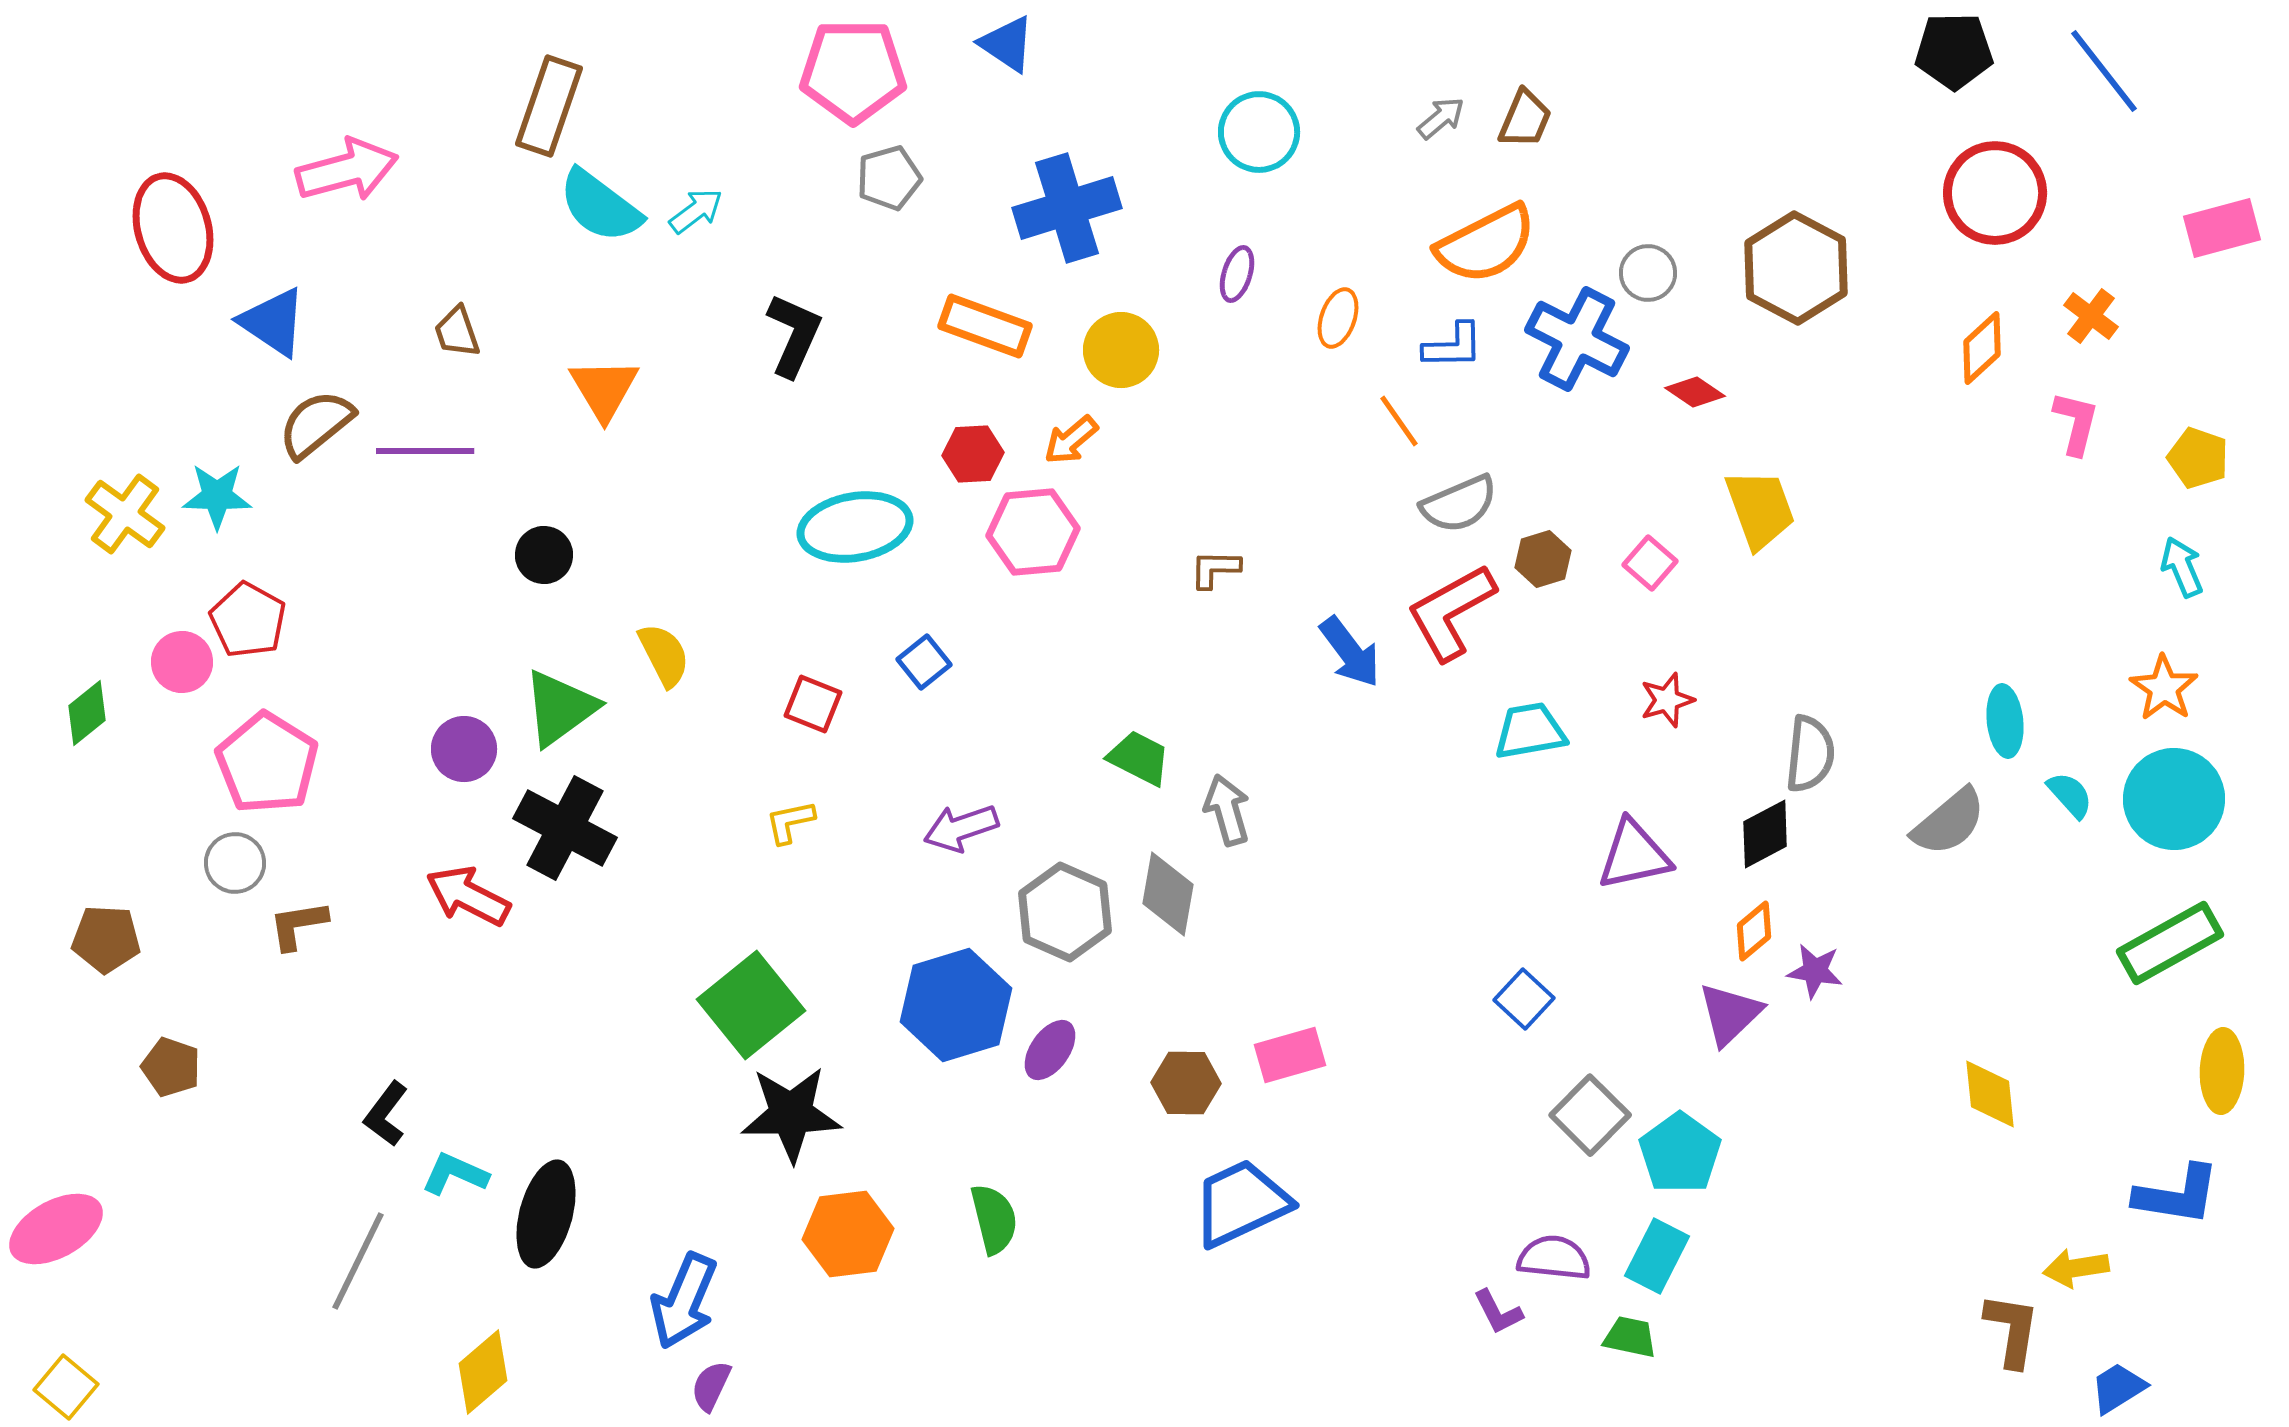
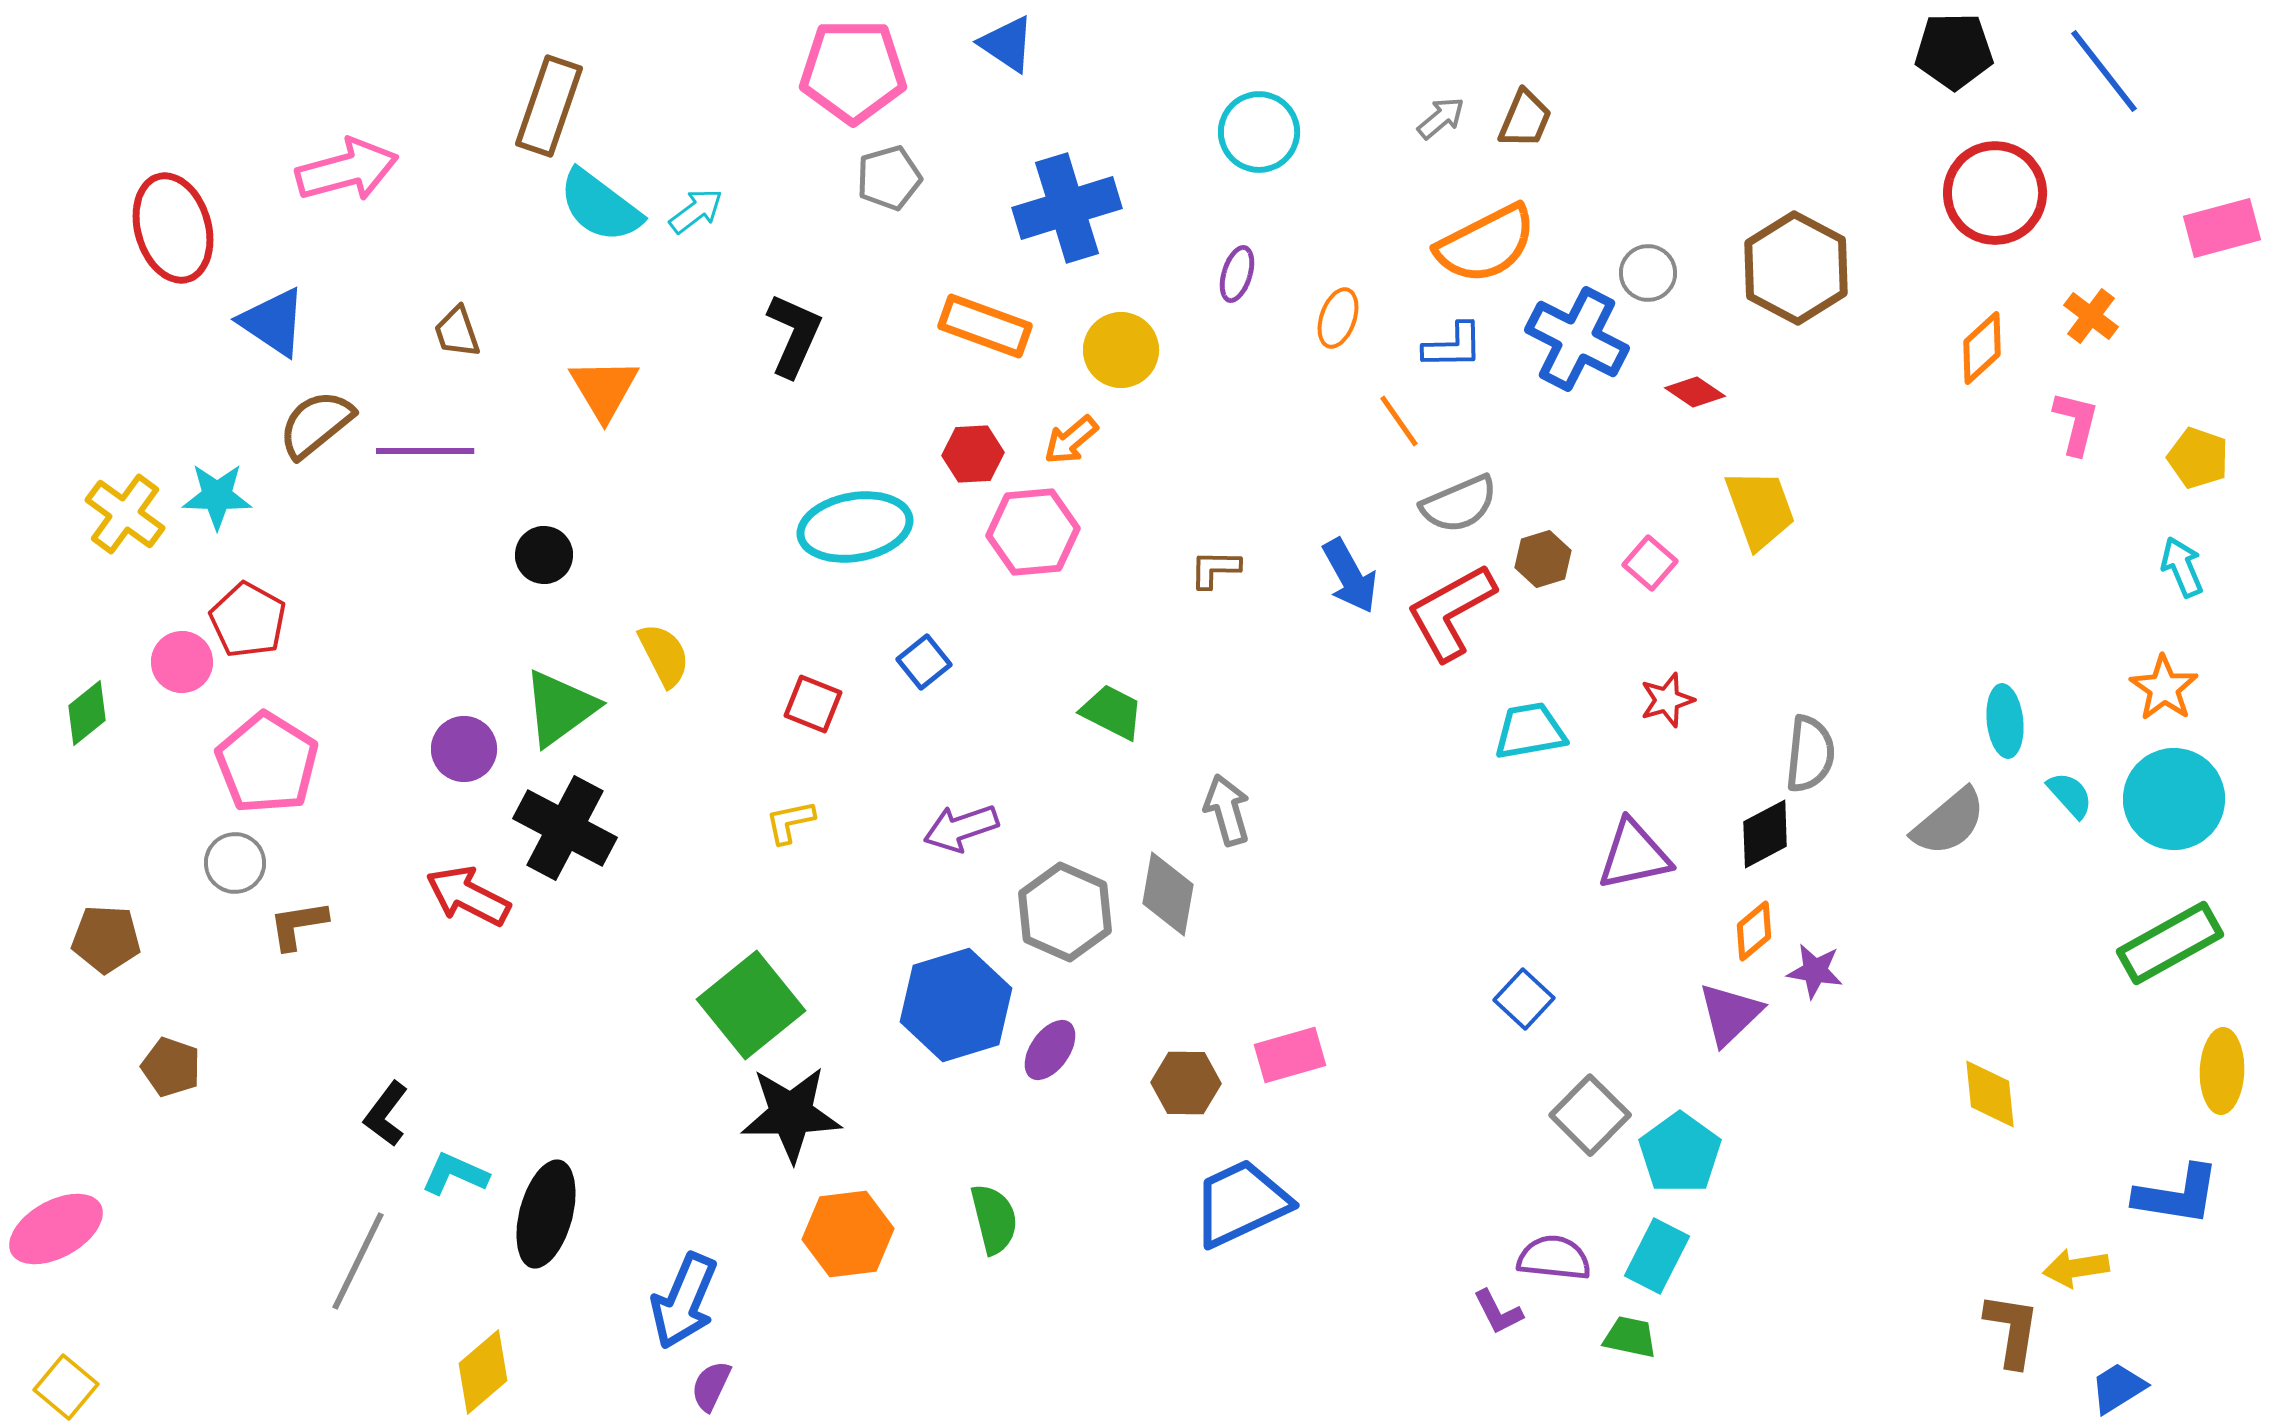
blue arrow at (1350, 652): moved 76 px up; rotated 8 degrees clockwise
green trapezoid at (1139, 758): moved 27 px left, 46 px up
